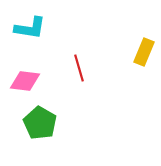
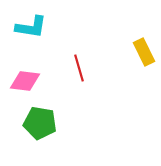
cyan L-shape: moved 1 px right, 1 px up
yellow rectangle: rotated 48 degrees counterclockwise
green pentagon: rotated 20 degrees counterclockwise
